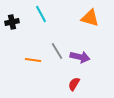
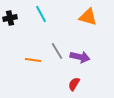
orange triangle: moved 2 px left, 1 px up
black cross: moved 2 px left, 4 px up
